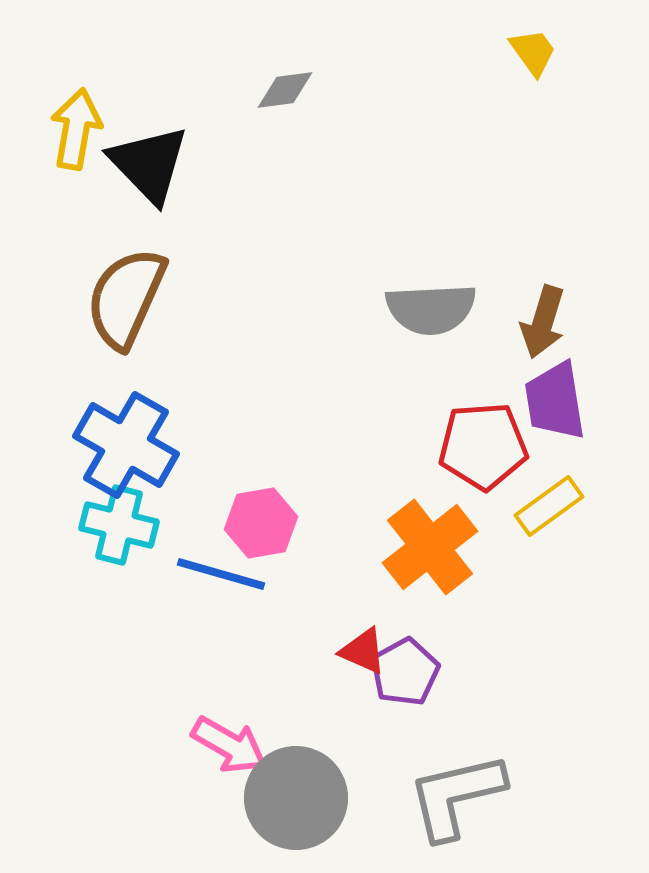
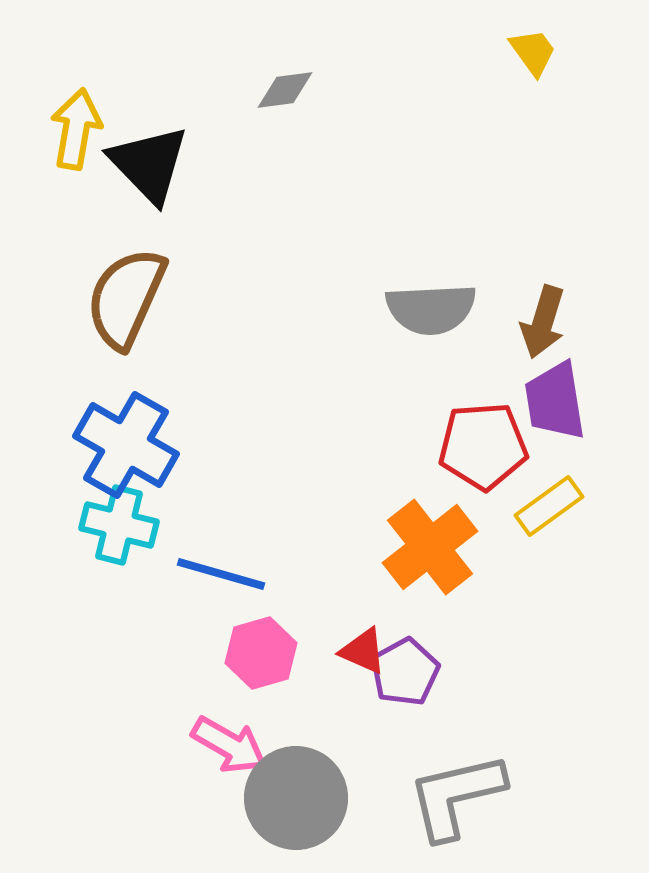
pink hexagon: moved 130 px down; rotated 6 degrees counterclockwise
